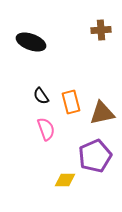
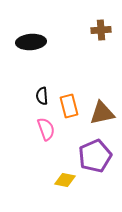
black ellipse: rotated 24 degrees counterclockwise
black semicircle: moved 1 px right; rotated 30 degrees clockwise
orange rectangle: moved 2 px left, 4 px down
yellow diamond: rotated 10 degrees clockwise
